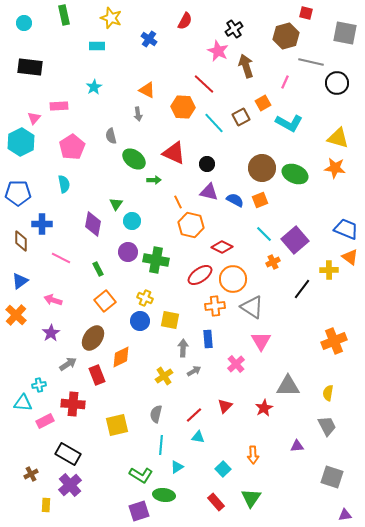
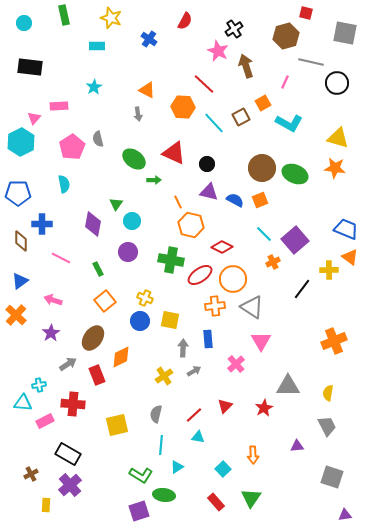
gray semicircle at (111, 136): moved 13 px left, 3 px down
green cross at (156, 260): moved 15 px right
